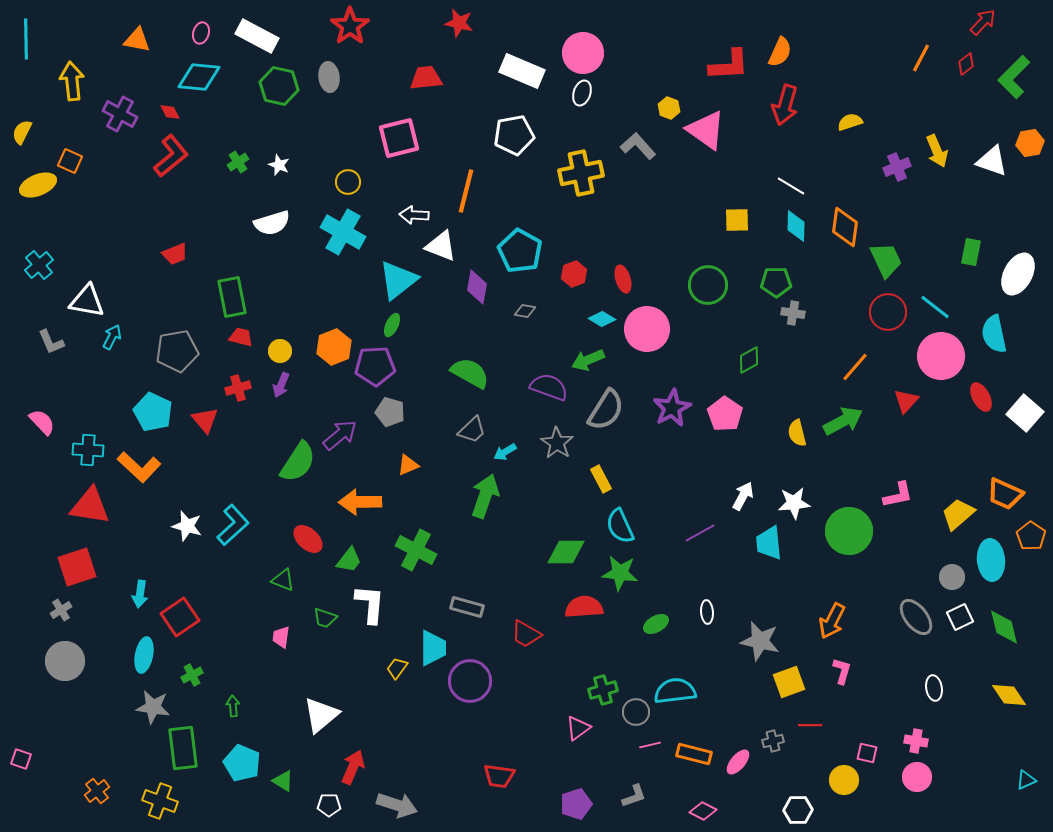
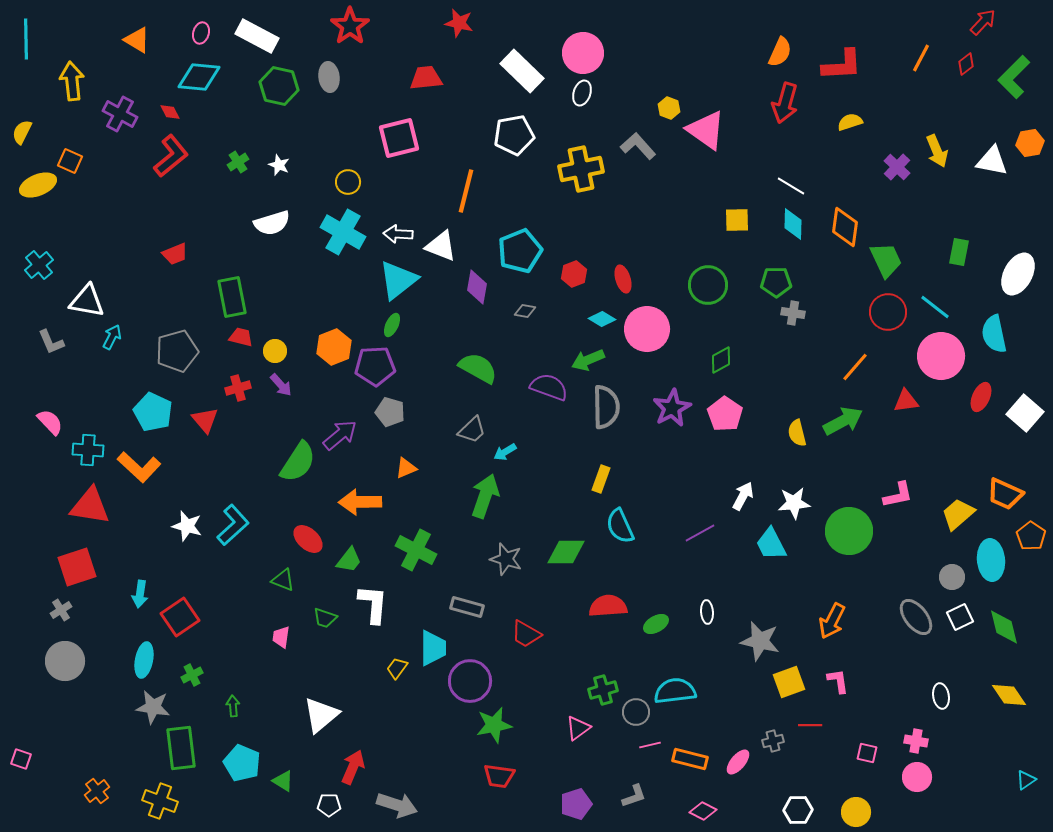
orange triangle at (137, 40): rotated 20 degrees clockwise
red L-shape at (729, 65): moved 113 px right
white rectangle at (522, 71): rotated 21 degrees clockwise
red arrow at (785, 105): moved 2 px up
white triangle at (992, 161): rotated 8 degrees counterclockwise
purple cross at (897, 167): rotated 24 degrees counterclockwise
yellow cross at (581, 173): moved 4 px up
white arrow at (414, 215): moved 16 px left, 19 px down
cyan diamond at (796, 226): moved 3 px left, 2 px up
cyan pentagon at (520, 251): rotated 21 degrees clockwise
green rectangle at (971, 252): moved 12 px left
gray pentagon at (177, 351): rotated 6 degrees counterclockwise
yellow circle at (280, 351): moved 5 px left
green diamond at (749, 360): moved 28 px left
green semicircle at (470, 373): moved 8 px right, 5 px up
purple arrow at (281, 385): rotated 65 degrees counterclockwise
red ellipse at (981, 397): rotated 52 degrees clockwise
red triangle at (906, 401): rotated 40 degrees clockwise
gray semicircle at (606, 410): moved 3 px up; rotated 33 degrees counterclockwise
pink semicircle at (42, 422): moved 8 px right
gray star at (557, 443): moved 51 px left, 116 px down; rotated 16 degrees counterclockwise
orange triangle at (408, 465): moved 2 px left, 3 px down
yellow rectangle at (601, 479): rotated 48 degrees clockwise
cyan trapezoid at (769, 543): moved 2 px right, 1 px down; rotated 21 degrees counterclockwise
green star at (620, 573): moved 126 px left, 152 px down; rotated 18 degrees counterclockwise
white L-shape at (370, 604): moved 3 px right
red semicircle at (584, 607): moved 24 px right, 1 px up
cyan ellipse at (144, 655): moved 5 px down
pink L-shape at (842, 671): moved 4 px left, 10 px down; rotated 24 degrees counterclockwise
white ellipse at (934, 688): moved 7 px right, 8 px down
green rectangle at (183, 748): moved 2 px left
orange rectangle at (694, 754): moved 4 px left, 5 px down
yellow circle at (844, 780): moved 12 px right, 32 px down
cyan triangle at (1026, 780): rotated 10 degrees counterclockwise
